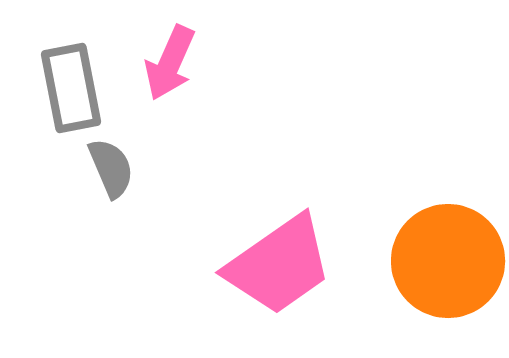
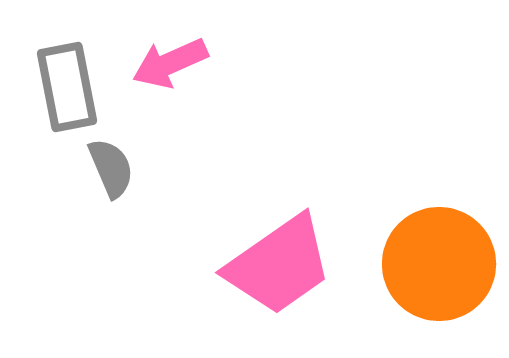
pink arrow: rotated 42 degrees clockwise
gray rectangle: moved 4 px left, 1 px up
orange circle: moved 9 px left, 3 px down
